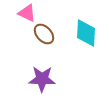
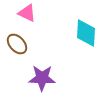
brown ellipse: moved 27 px left, 10 px down
purple star: moved 1 px up
